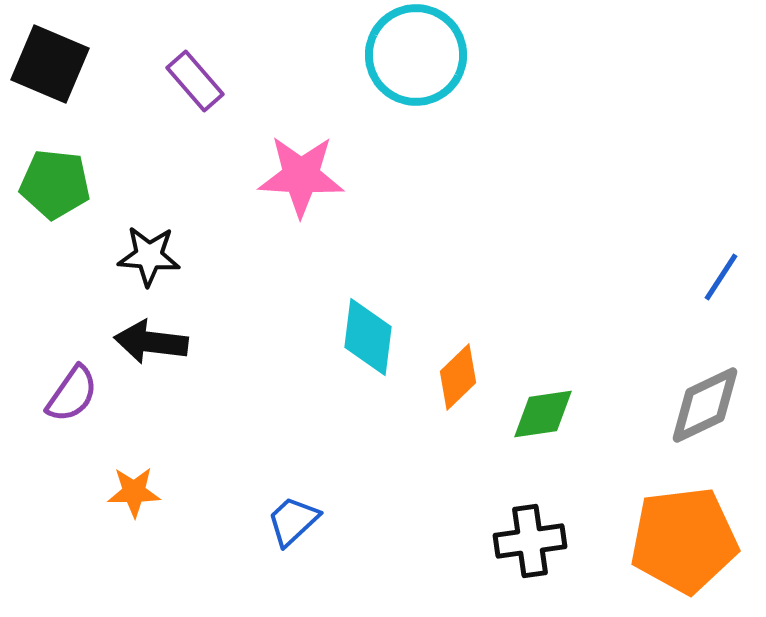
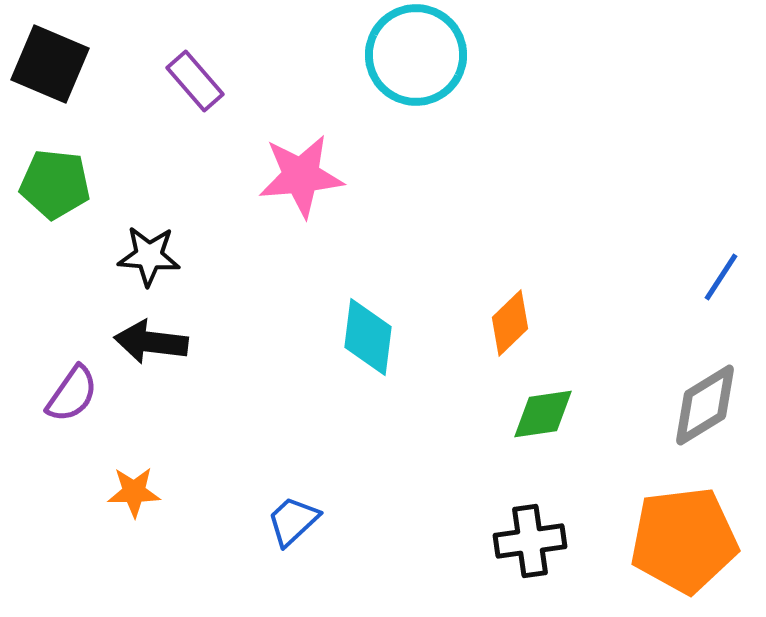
pink star: rotated 8 degrees counterclockwise
orange diamond: moved 52 px right, 54 px up
gray diamond: rotated 6 degrees counterclockwise
